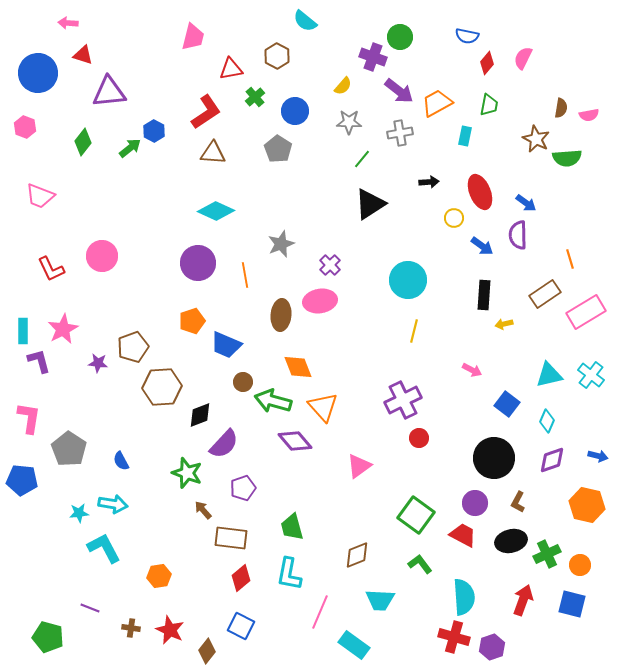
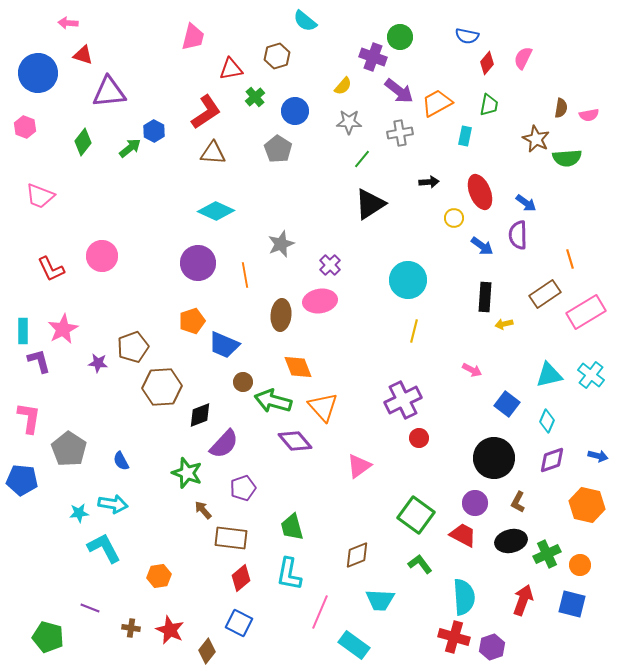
brown hexagon at (277, 56): rotated 15 degrees clockwise
black rectangle at (484, 295): moved 1 px right, 2 px down
blue trapezoid at (226, 345): moved 2 px left
blue square at (241, 626): moved 2 px left, 3 px up
